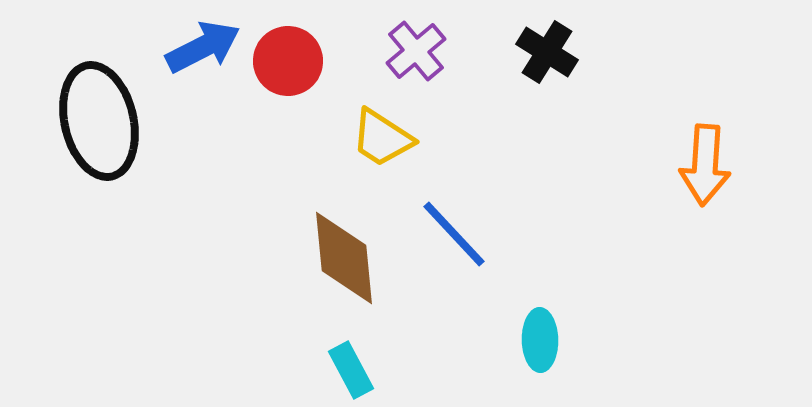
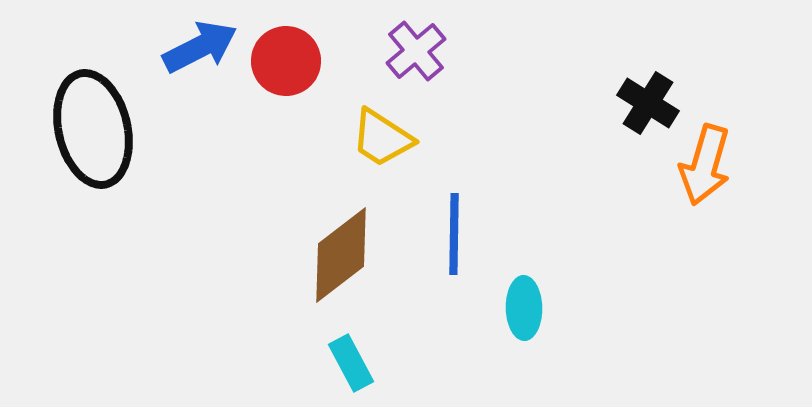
blue arrow: moved 3 px left
black cross: moved 101 px right, 51 px down
red circle: moved 2 px left
black ellipse: moved 6 px left, 8 px down
orange arrow: rotated 12 degrees clockwise
blue line: rotated 44 degrees clockwise
brown diamond: moved 3 px left, 3 px up; rotated 58 degrees clockwise
cyan ellipse: moved 16 px left, 32 px up
cyan rectangle: moved 7 px up
